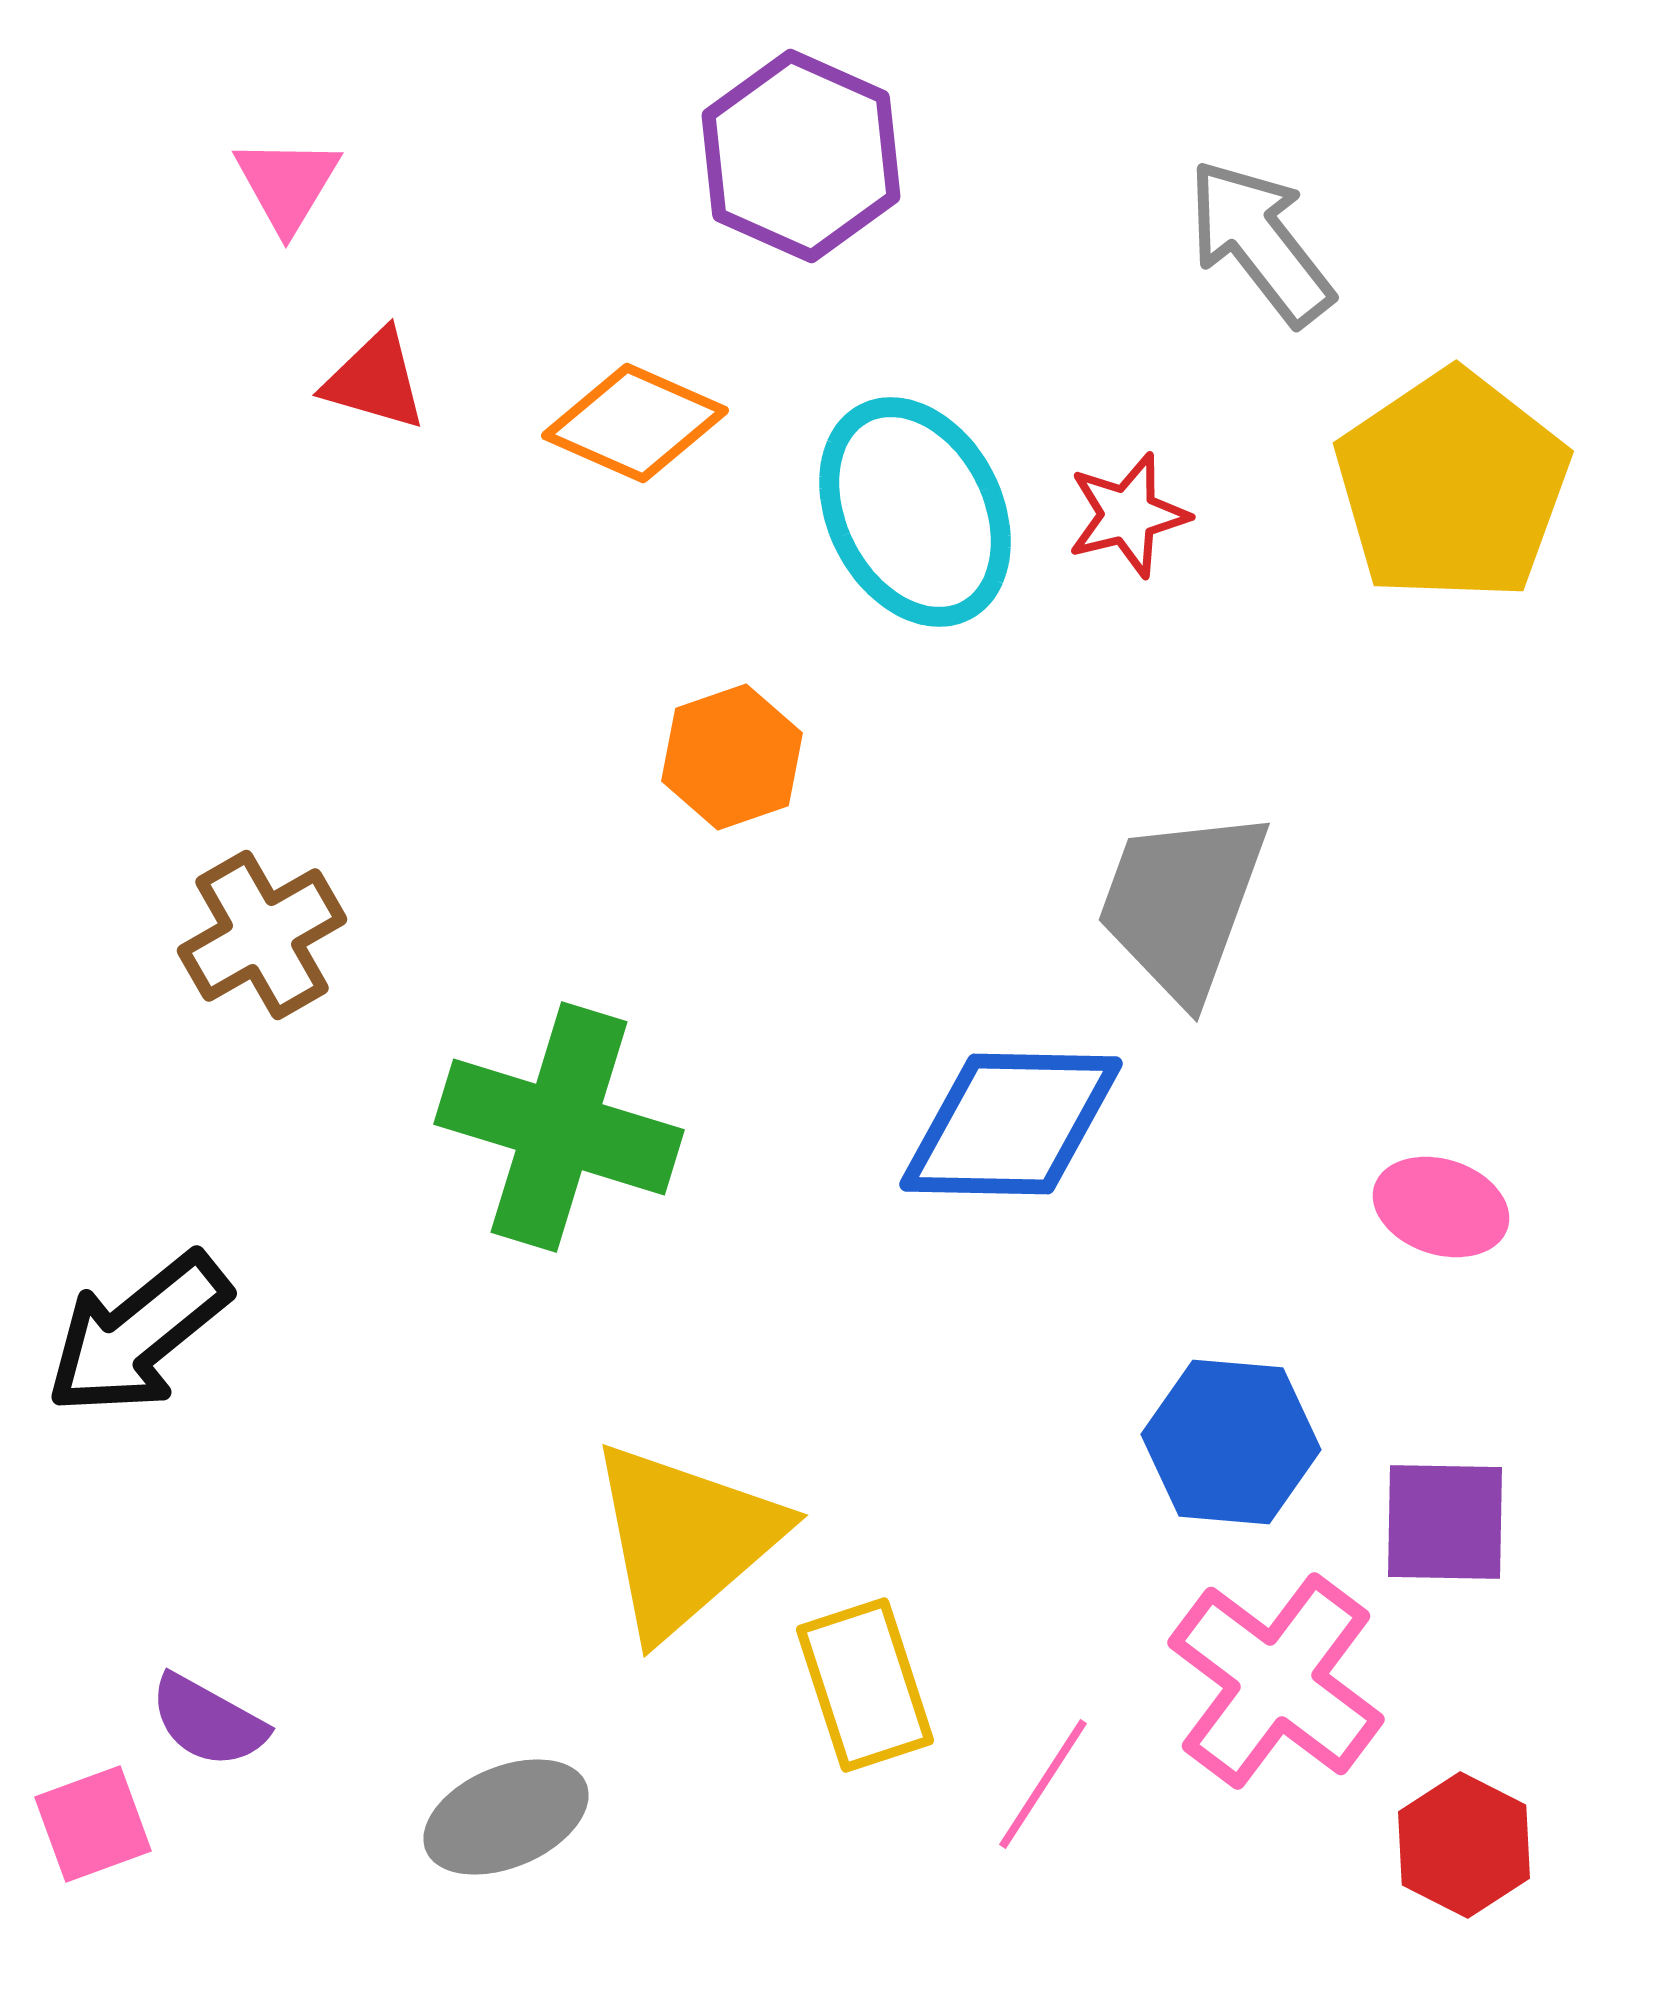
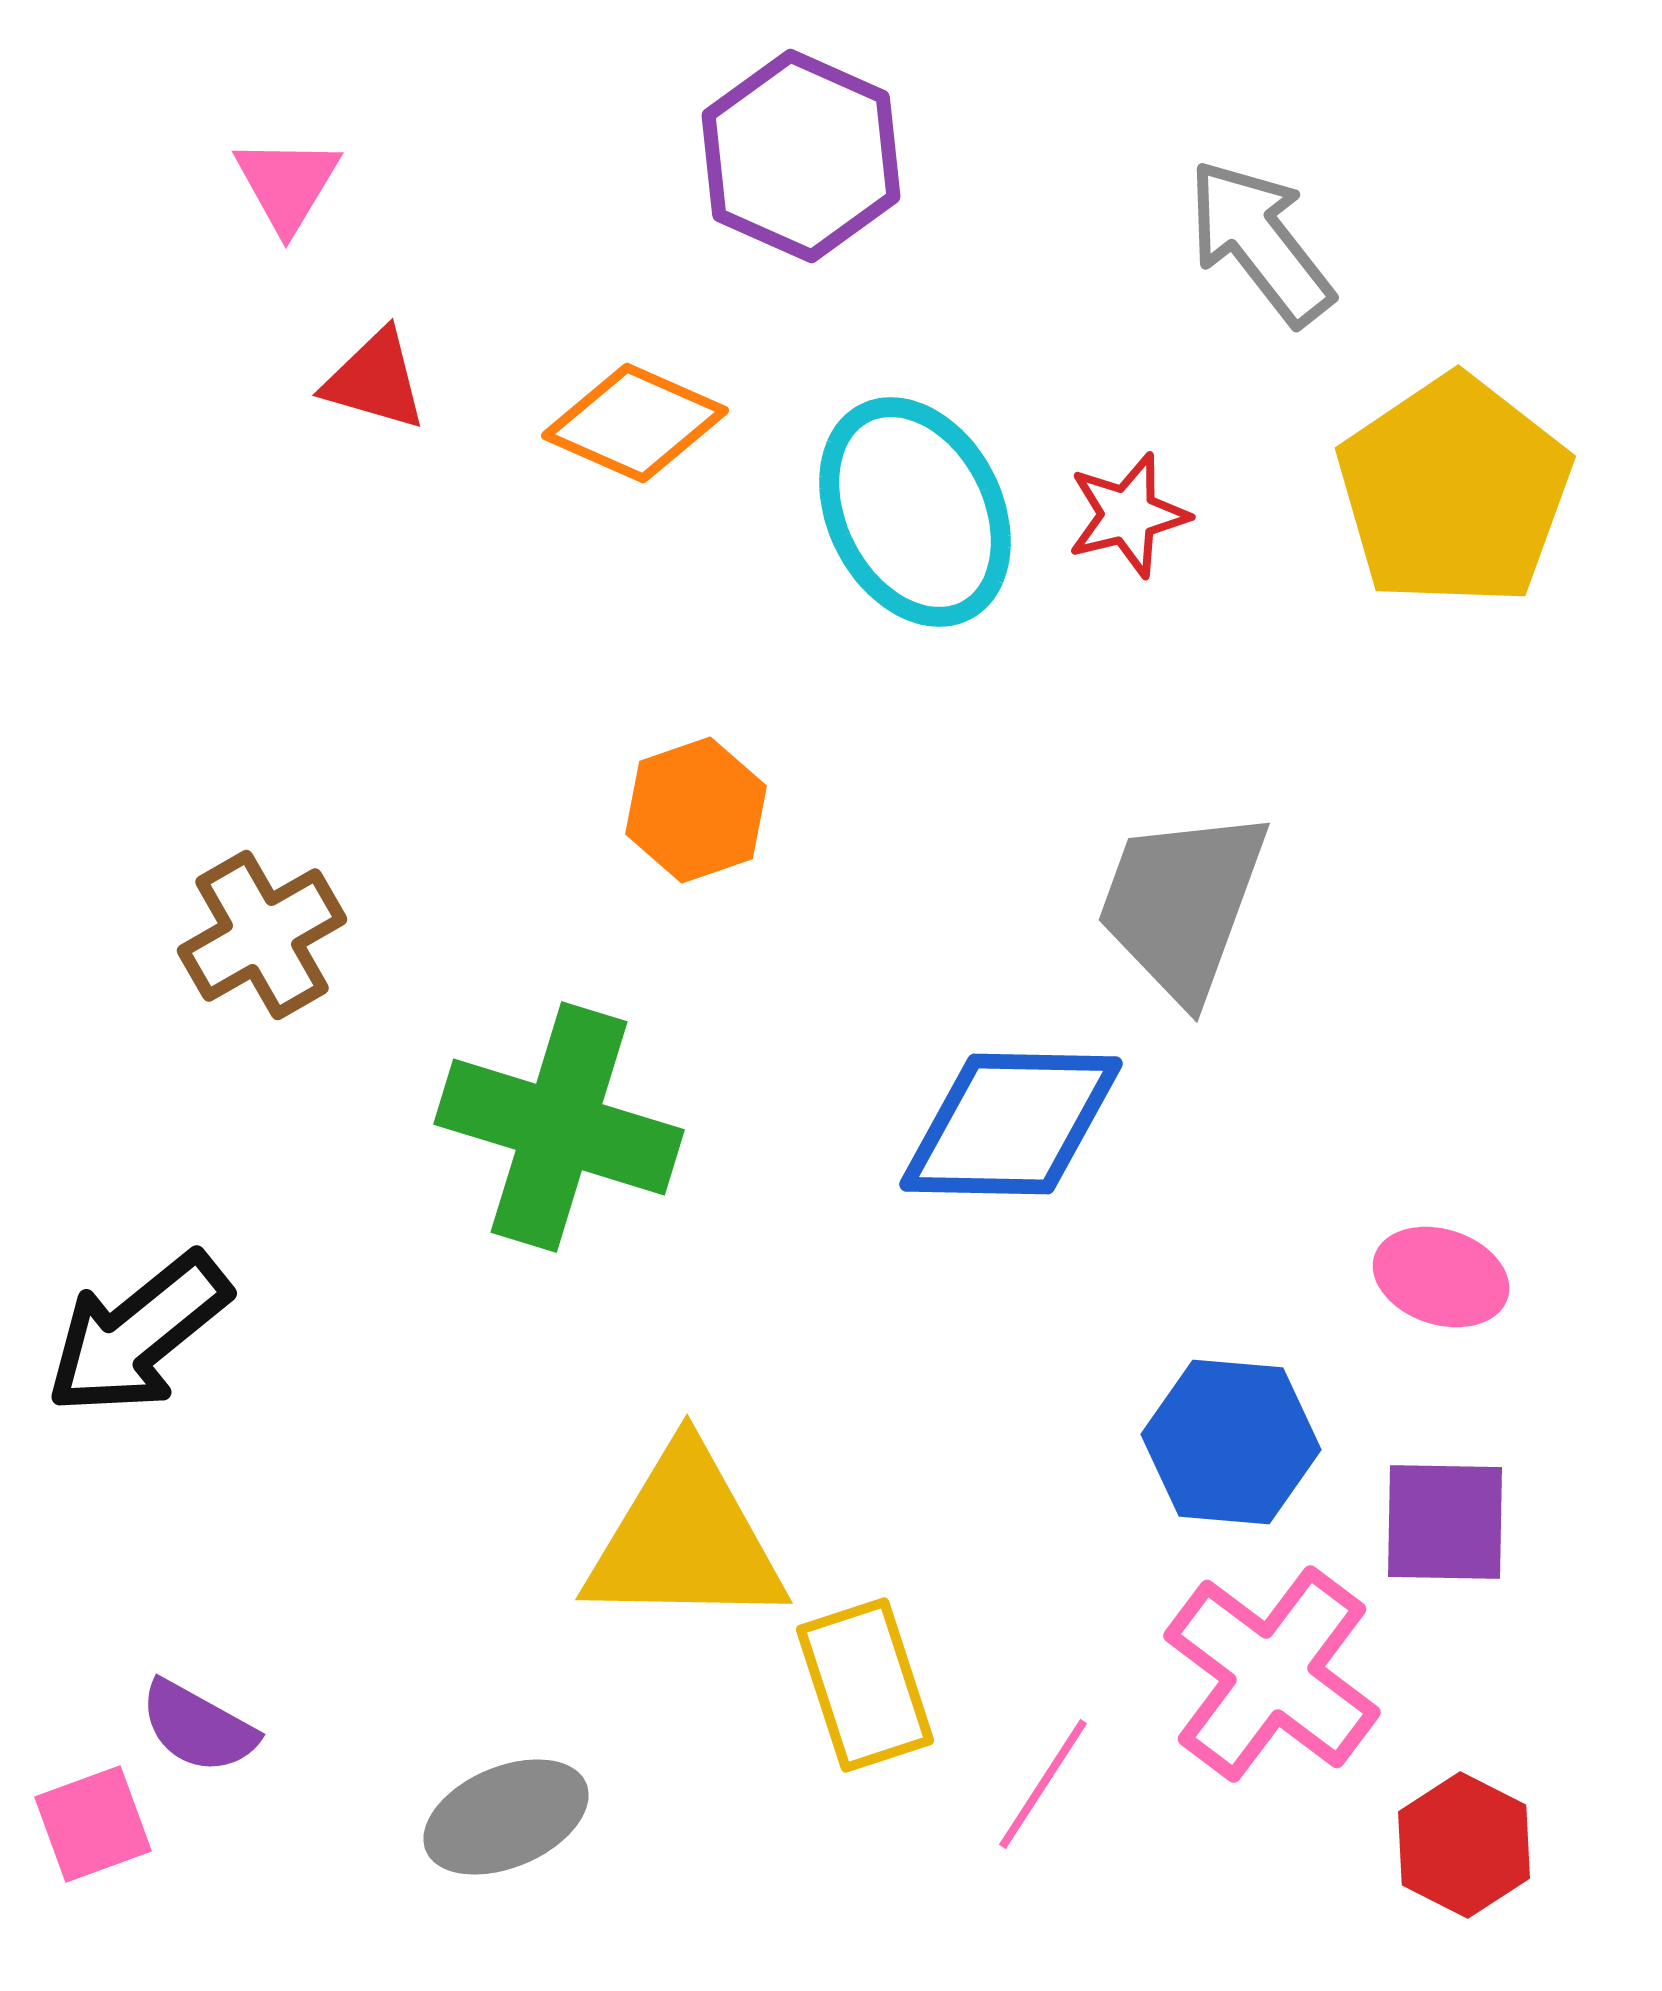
yellow pentagon: moved 2 px right, 5 px down
orange hexagon: moved 36 px left, 53 px down
pink ellipse: moved 70 px down
yellow triangle: rotated 42 degrees clockwise
pink cross: moved 4 px left, 7 px up
purple semicircle: moved 10 px left, 6 px down
